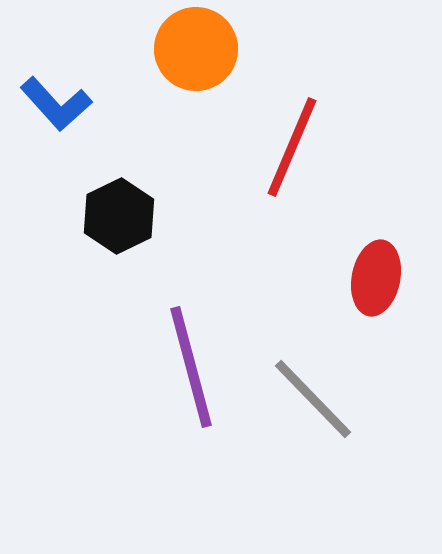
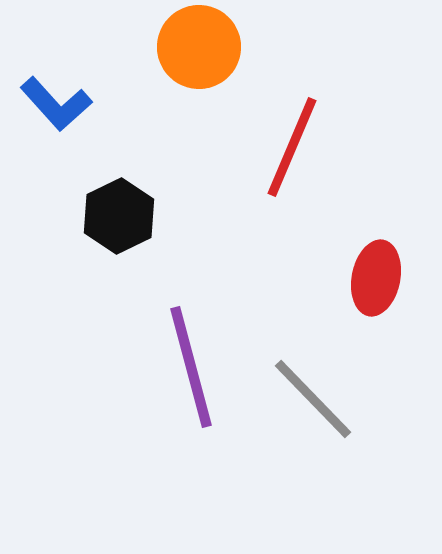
orange circle: moved 3 px right, 2 px up
